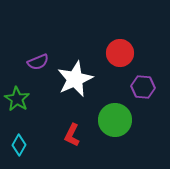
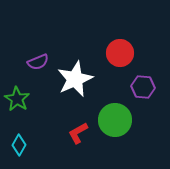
red L-shape: moved 6 px right, 2 px up; rotated 35 degrees clockwise
